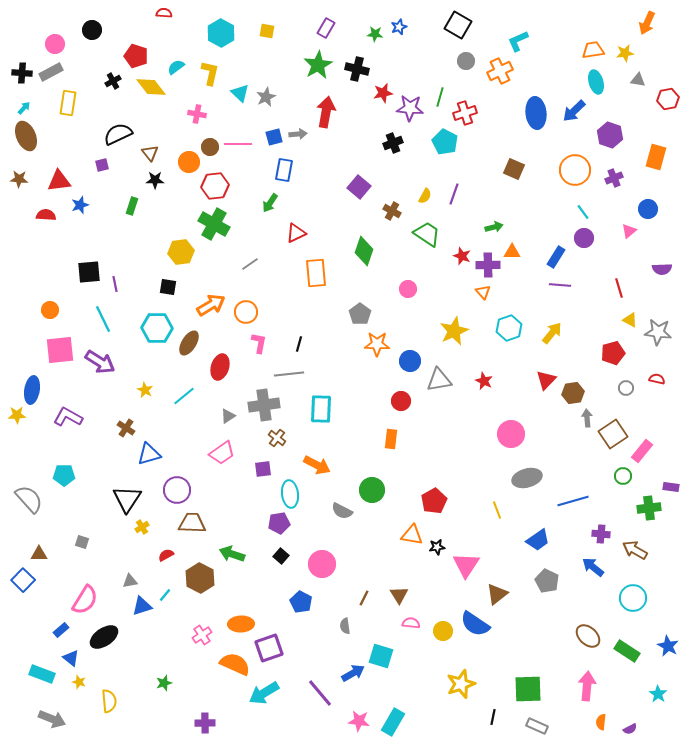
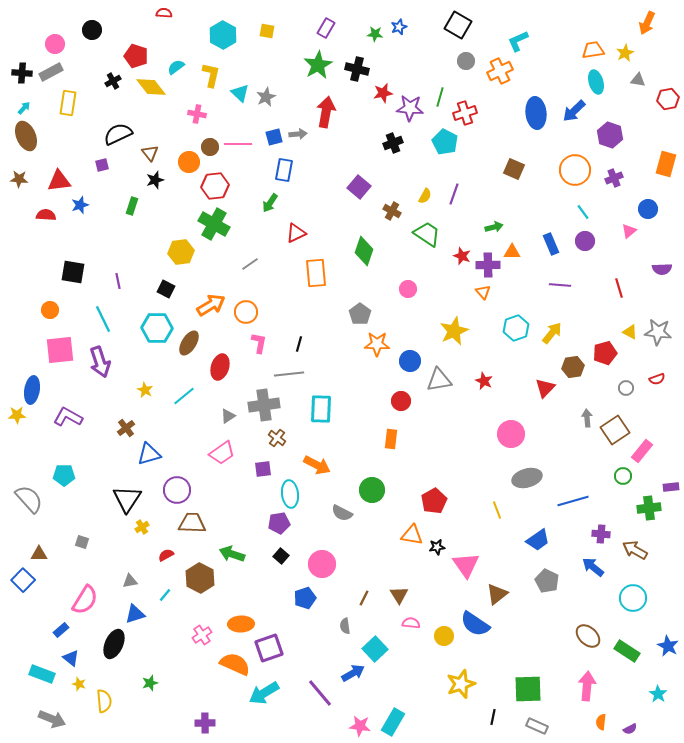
cyan hexagon at (221, 33): moved 2 px right, 2 px down
yellow star at (625, 53): rotated 18 degrees counterclockwise
yellow L-shape at (210, 73): moved 1 px right, 2 px down
orange rectangle at (656, 157): moved 10 px right, 7 px down
black star at (155, 180): rotated 18 degrees counterclockwise
purple circle at (584, 238): moved 1 px right, 3 px down
blue rectangle at (556, 257): moved 5 px left, 13 px up; rotated 55 degrees counterclockwise
black square at (89, 272): moved 16 px left; rotated 15 degrees clockwise
purple line at (115, 284): moved 3 px right, 3 px up
black square at (168, 287): moved 2 px left, 2 px down; rotated 18 degrees clockwise
yellow triangle at (630, 320): moved 12 px down
cyan hexagon at (509, 328): moved 7 px right
red pentagon at (613, 353): moved 8 px left
purple arrow at (100, 362): rotated 40 degrees clockwise
red semicircle at (657, 379): rotated 147 degrees clockwise
red triangle at (546, 380): moved 1 px left, 8 px down
brown hexagon at (573, 393): moved 26 px up
brown cross at (126, 428): rotated 18 degrees clockwise
brown square at (613, 434): moved 2 px right, 4 px up
purple rectangle at (671, 487): rotated 14 degrees counterclockwise
gray semicircle at (342, 511): moved 2 px down
pink triangle at (466, 565): rotated 8 degrees counterclockwise
blue pentagon at (301, 602): moved 4 px right, 4 px up; rotated 25 degrees clockwise
blue triangle at (142, 606): moved 7 px left, 8 px down
yellow circle at (443, 631): moved 1 px right, 5 px down
black ellipse at (104, 637): moved 10 px right, 7 px down; rotated 32 degrees counterclockwise
cyan square at (381, 656): moved 6 px left, 7 px up; rotated 30 degrees clockwise
yellow star at (79, 682): moved 2 px down
green star at (164, 683): moved 14 px left
yellow semicircle at (109, 701): moved 5 px left
pink star at (359, 721): moved 1 px right, 5 px down
